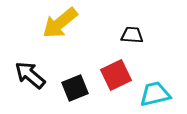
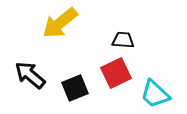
black trapezoid: moved 9 px left, 5 px down
red square: moved 2 px up
cyan trapezoid: rotated 124 degrees counterclockwise
